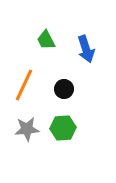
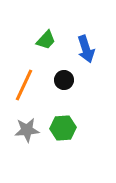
green trapezoid: rotated 110 degrees counterclockwise
black circle: moved 9 px up
gray star: moved 1 px down
